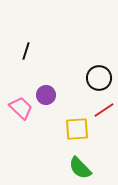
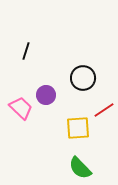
black circle: moved 16 px left
yellow square: moved 1 px right, 1 px up
